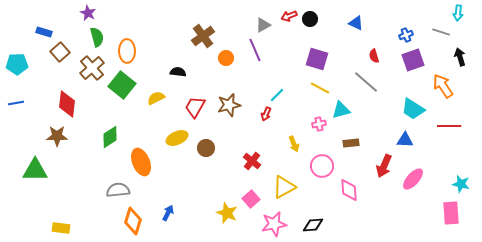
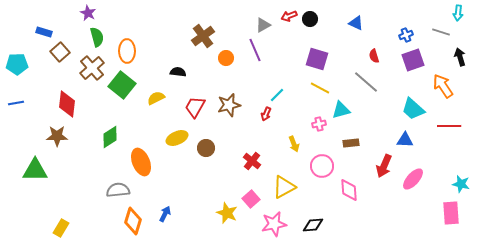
cyan trapezoid at (413, 109): rotated 10 degrees clockwise
blue arrow at (168, 213): moved 3 px left, 1 px down
yellow rectangle at (61, 228): rotated 66 degrees counterclockwise
